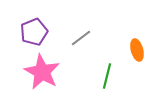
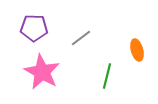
purple pentagon: moved 4 px up; rotated 24 degrees clockwise
